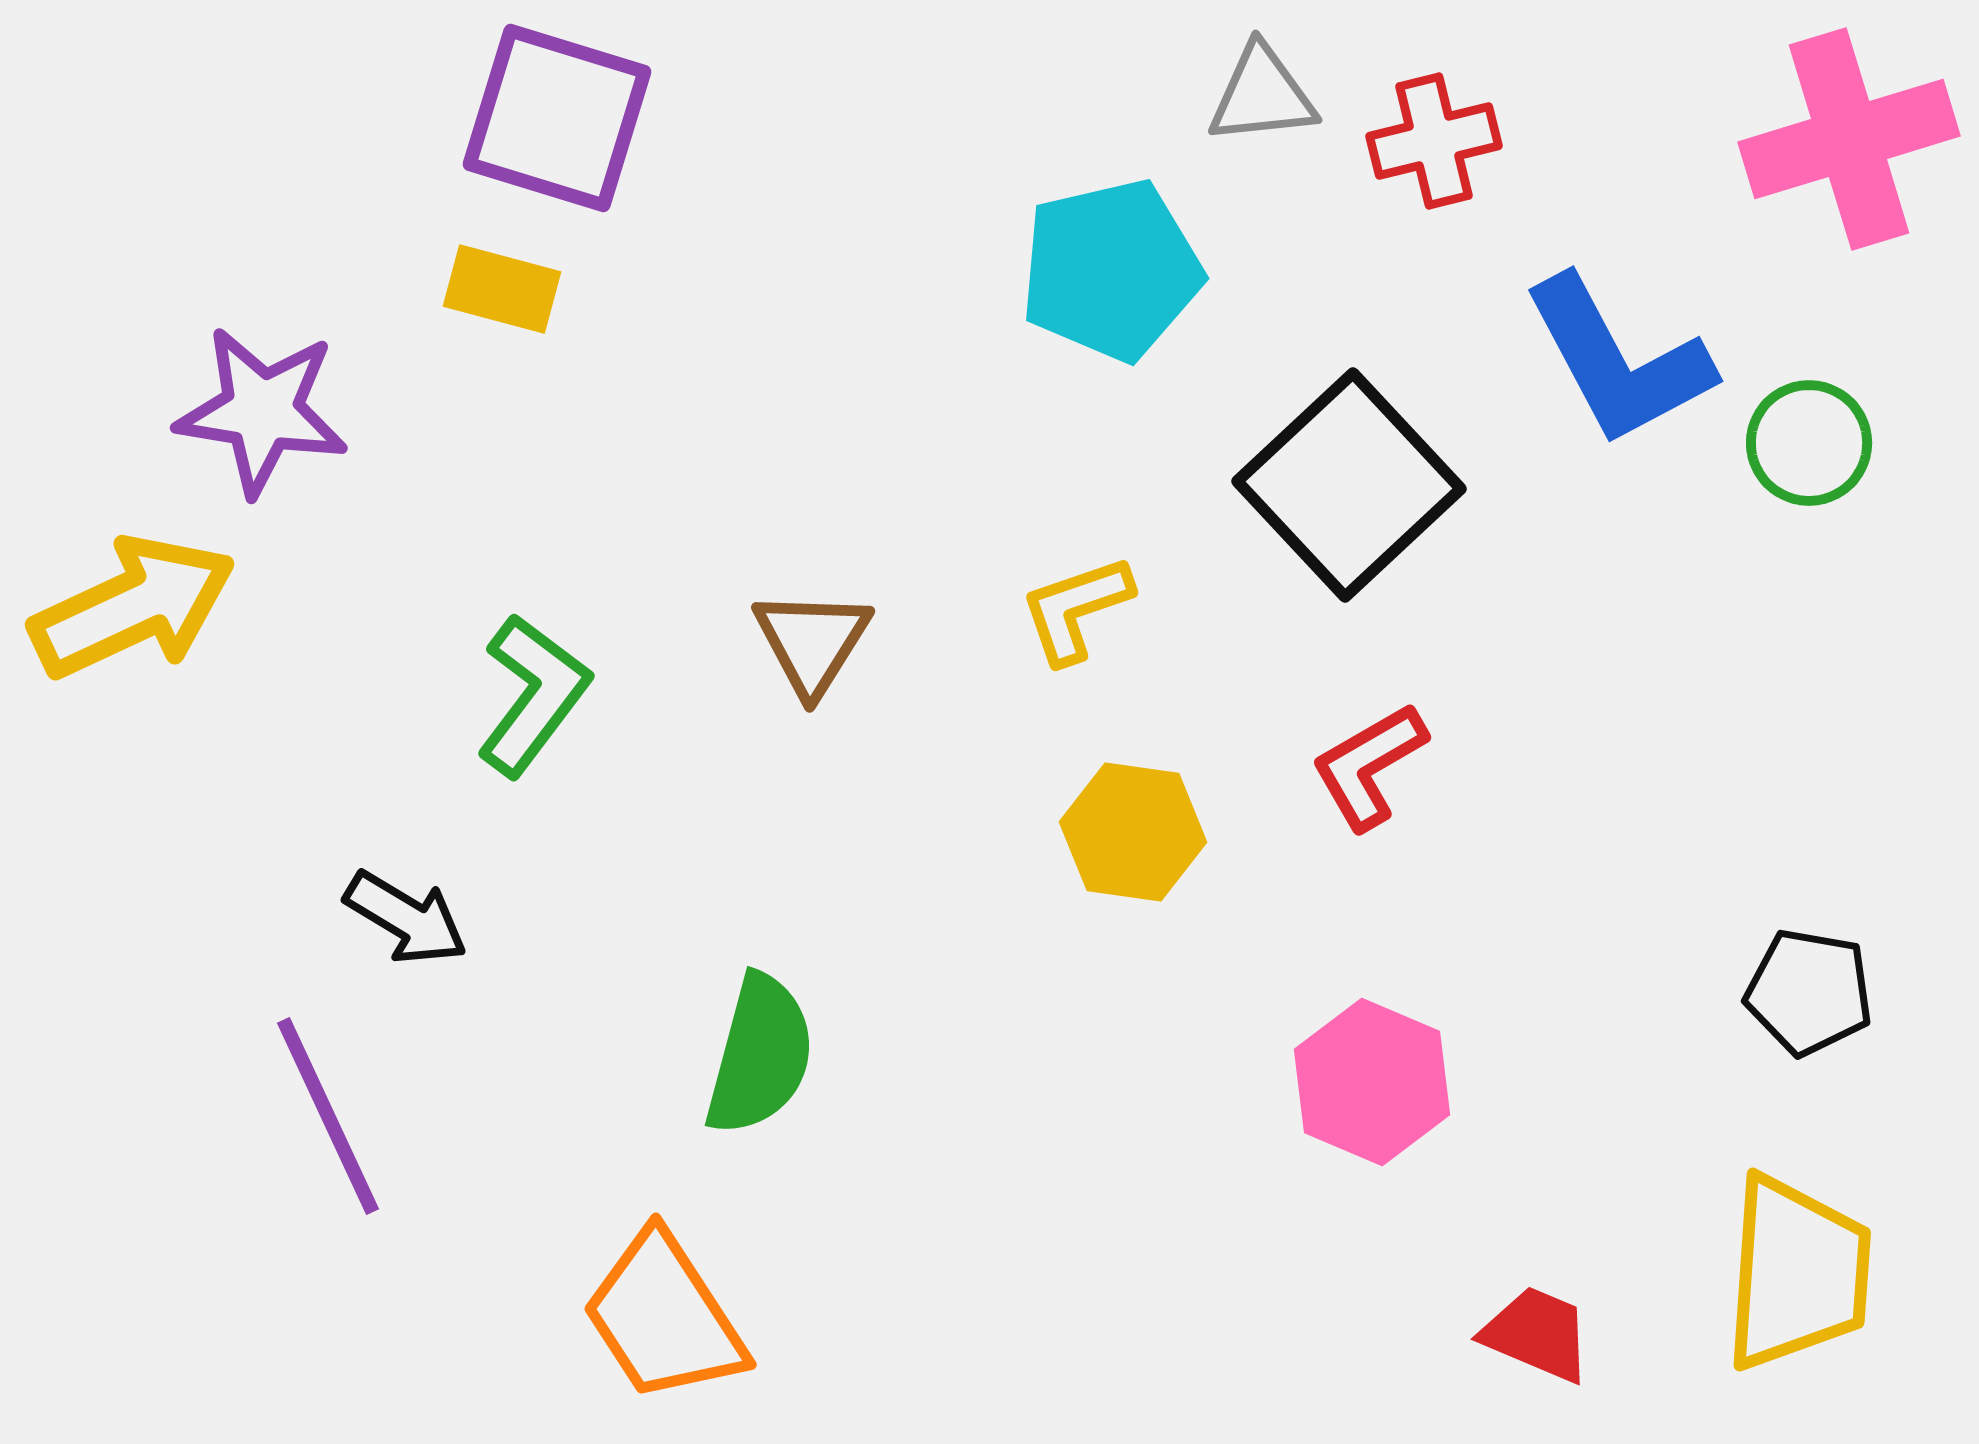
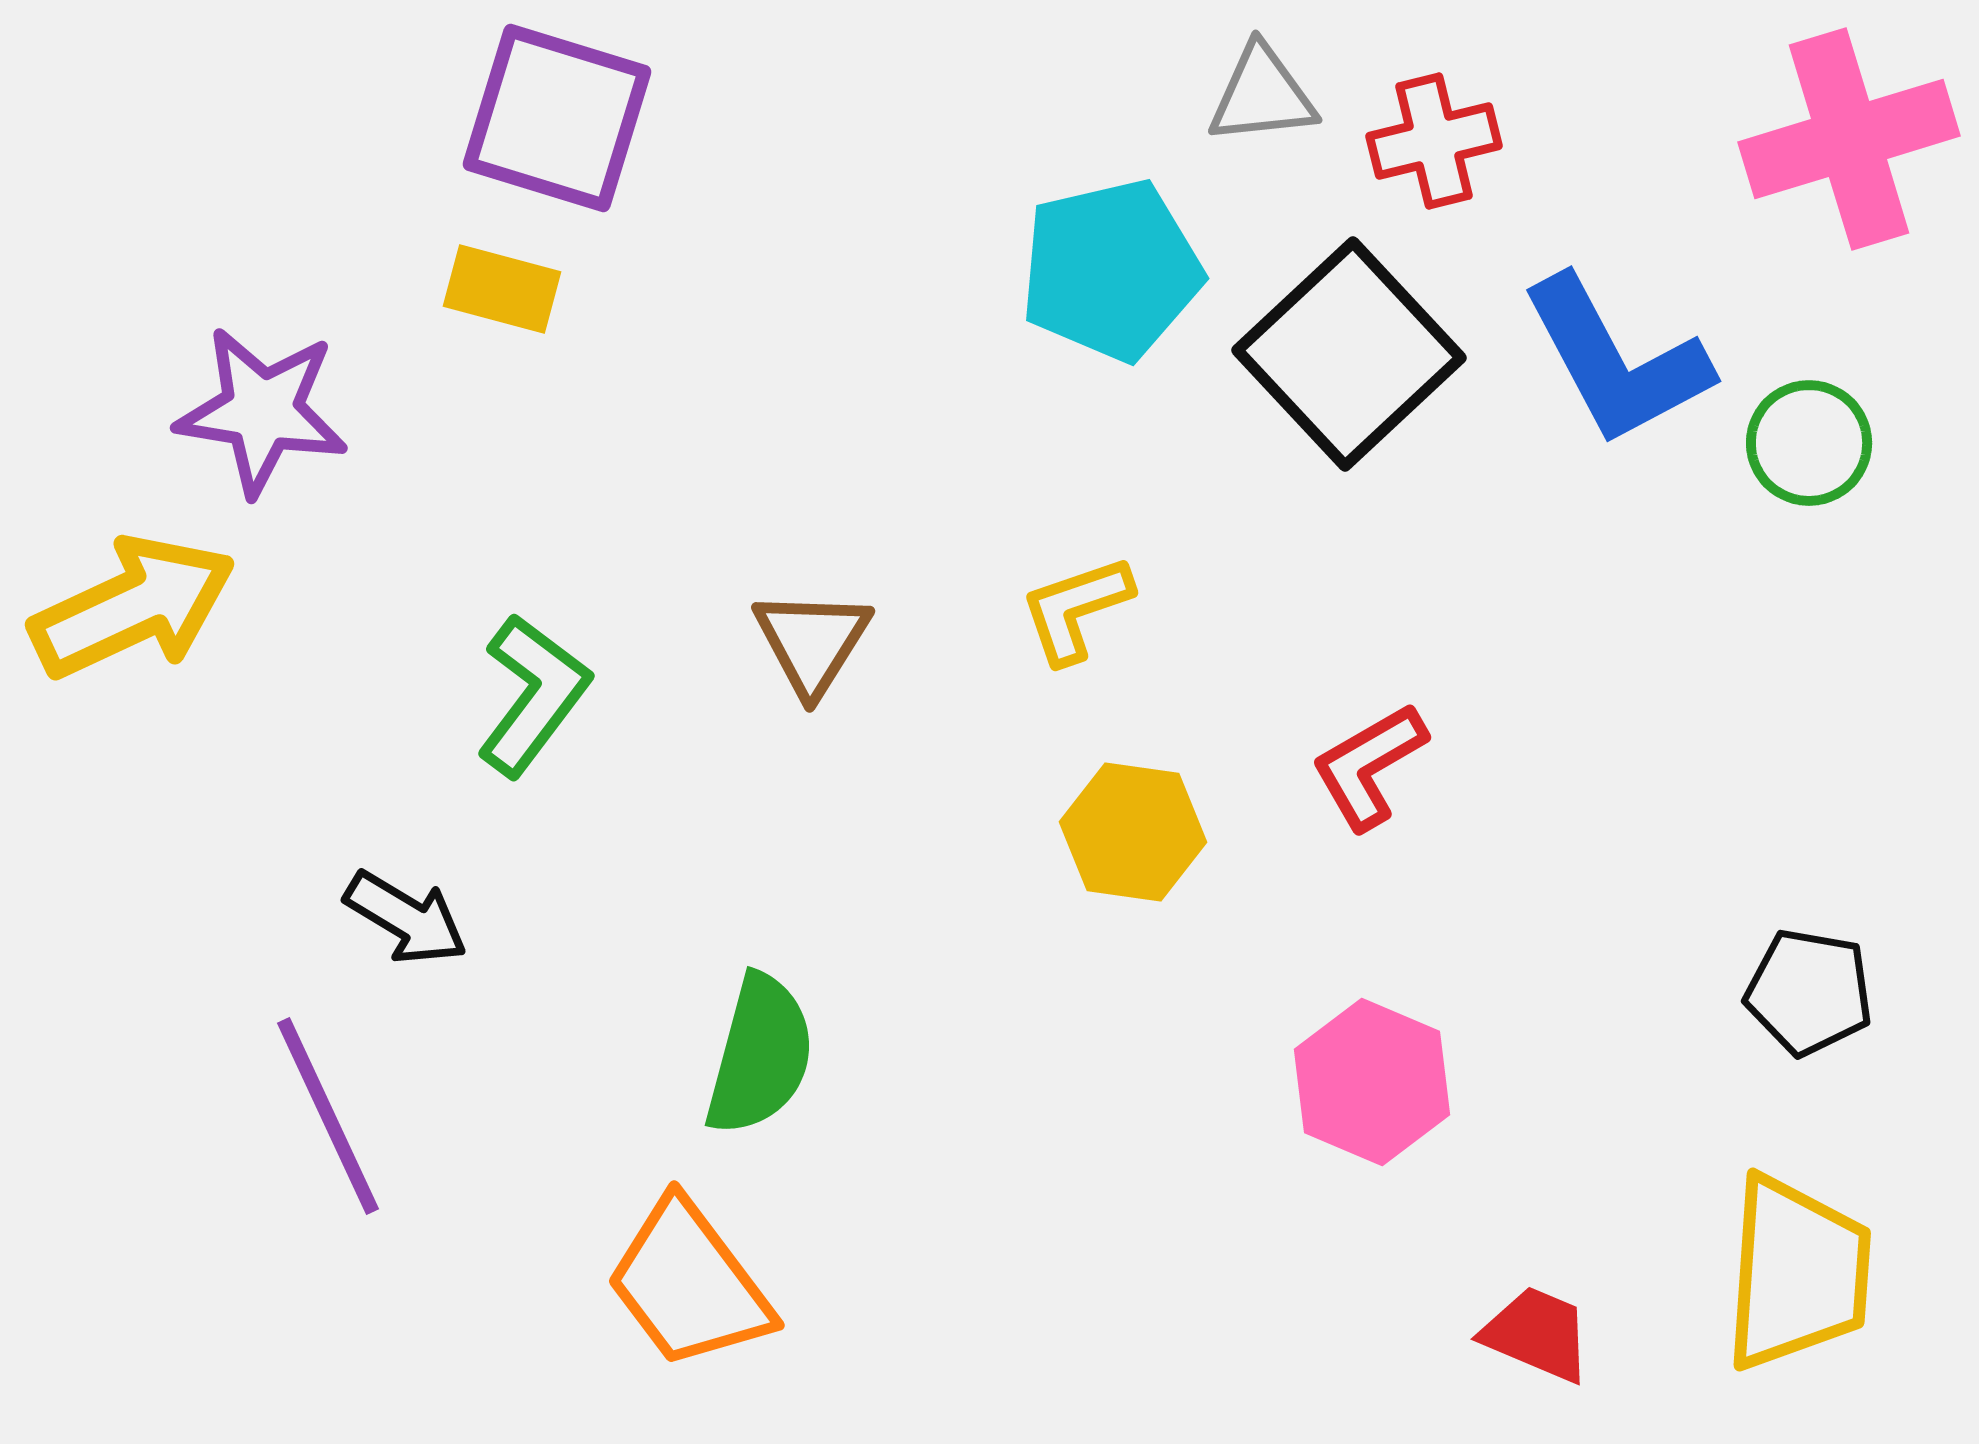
blue L-shape: moved 2 px left
black square: moved 131 px up
orange trapezoid: moved 25 px right, 33 px up; rotated 4 degrees counterclockwise
